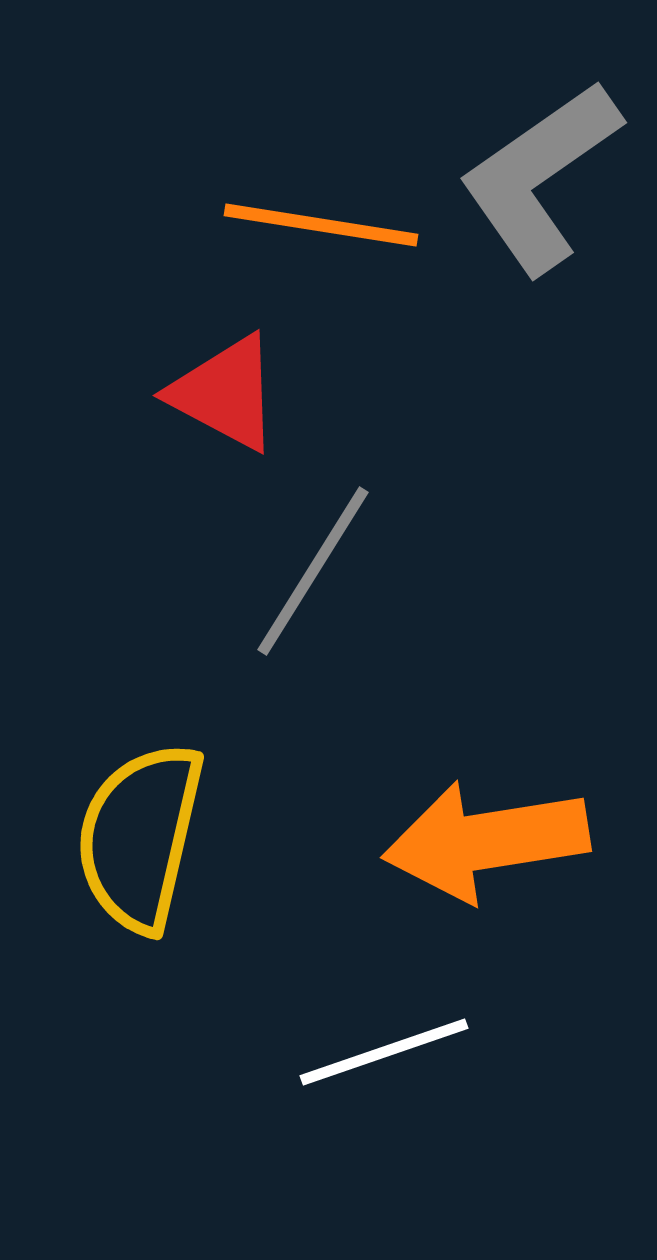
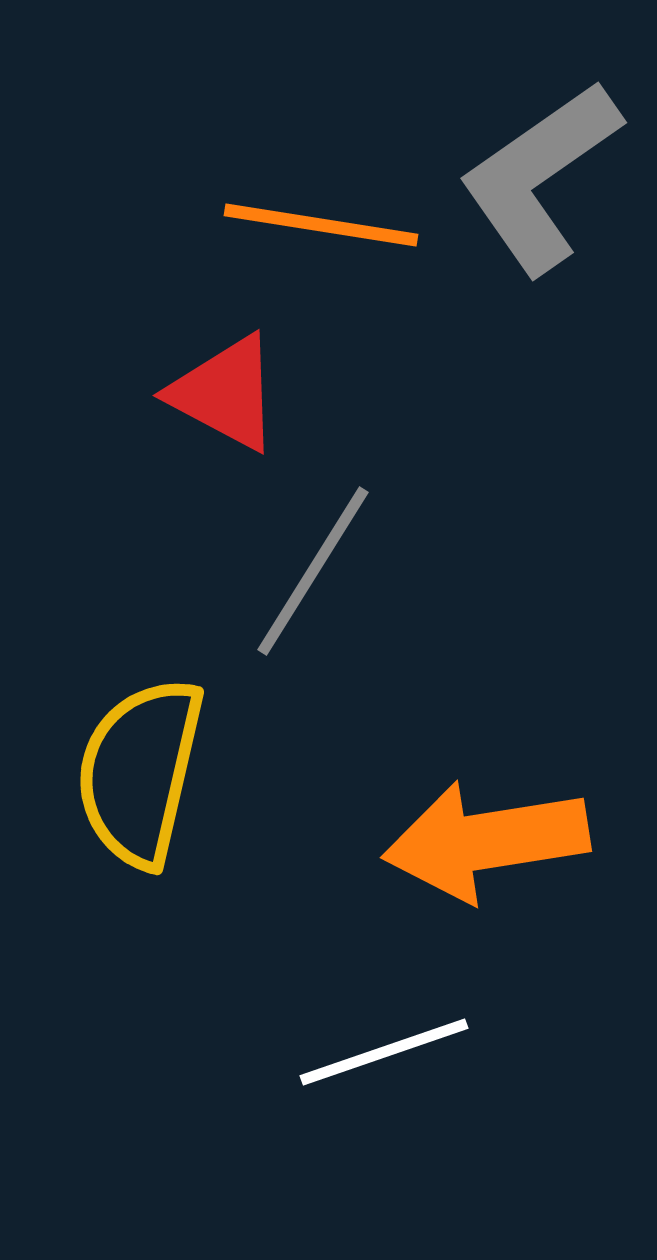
yellow semicircle: moved 65 px up
